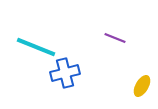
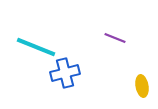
yellow ellipse: rotated 40 degrees counterclockwise
